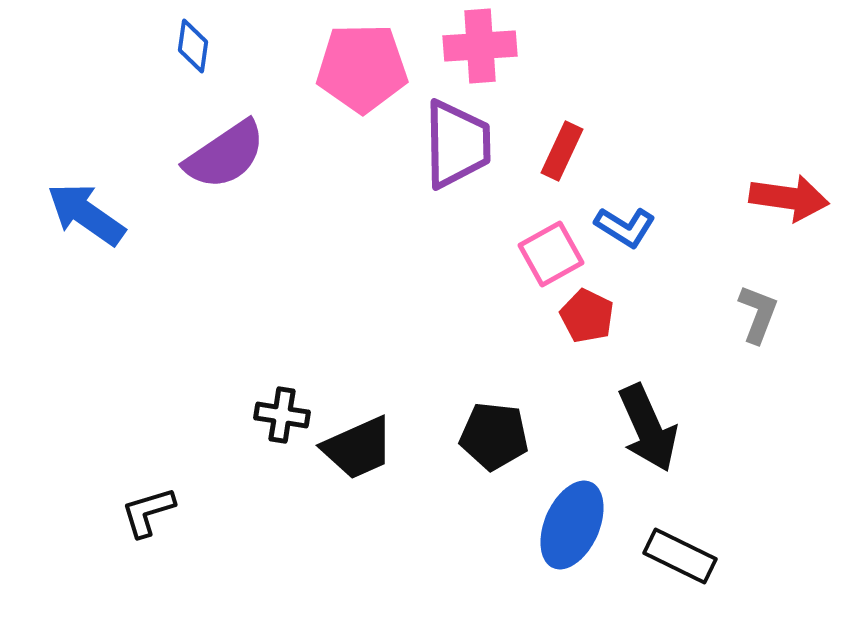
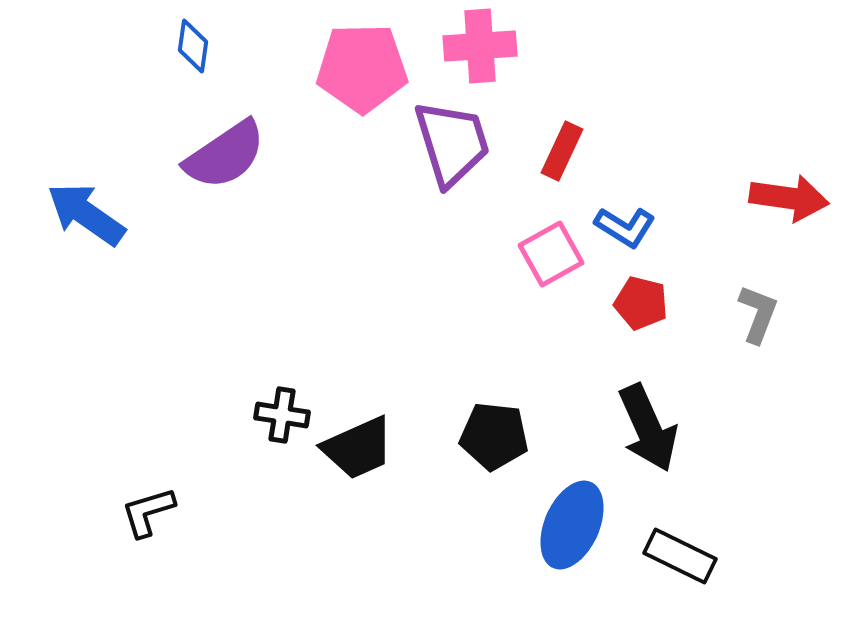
purple trapezoid: moved 5 px left, 1 px up; rotated 16 degrees counterclockwise
red pentagon: moved 54 px right, 13 px up; rotated 12 degrees counterclockwise
